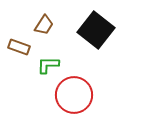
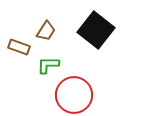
brown trapezoid: moved 2 px right, 6 px down
